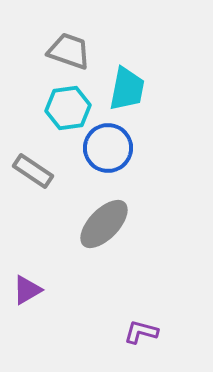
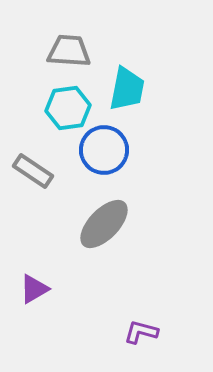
gray trapezoid: rotated 15 degrees counterclockwise
blue circle: moved 4 px left, 2 px down
purple triangle: moved 7 px right, 1 px up
